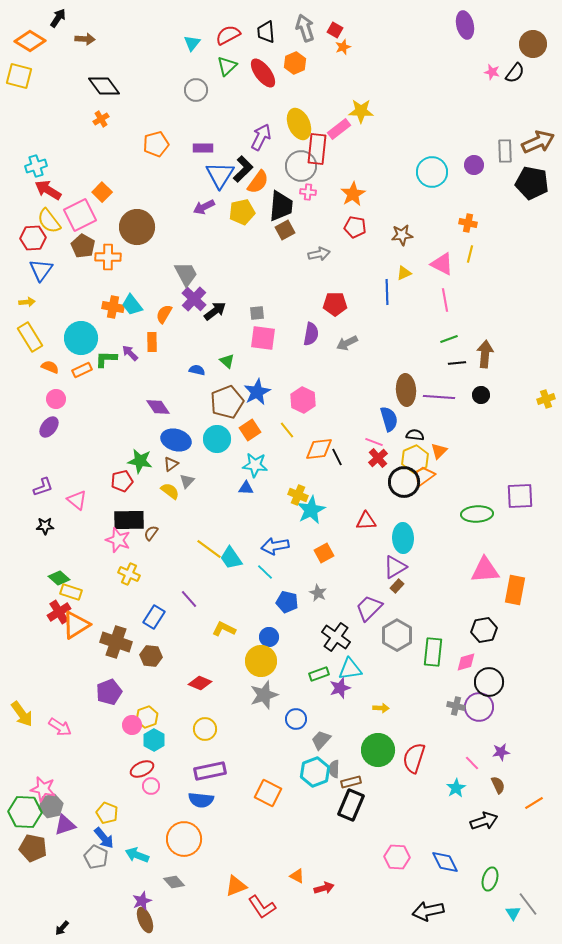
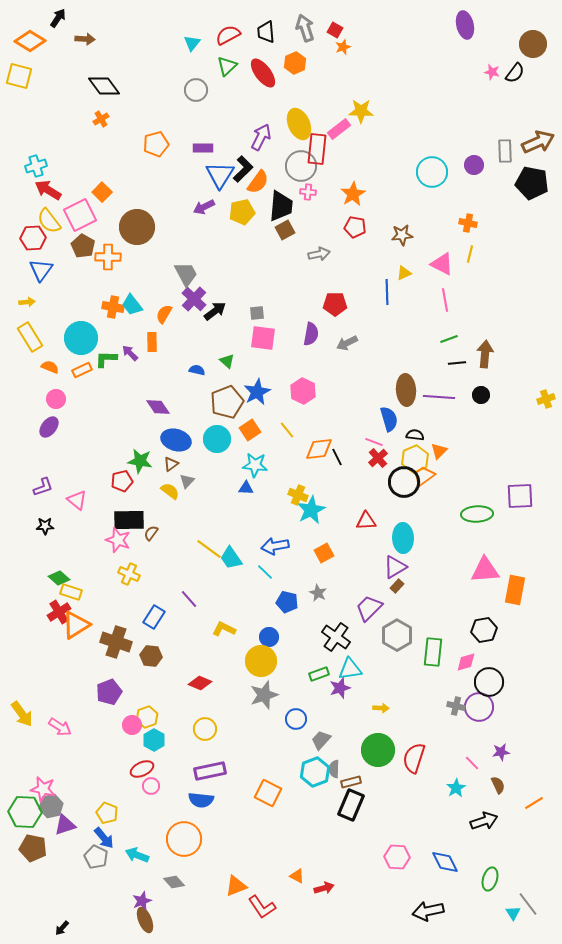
pink hexagon at (303, 400): moved 9 px up
